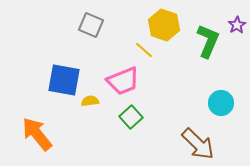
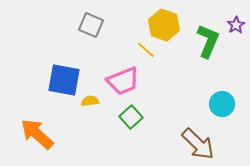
purple star: moved 1 px left
yellow line: moved 2 px right
cyan circle: moved 1 px right, 1 px down
orange arrow: rotated 9 degrees counterclockwise
